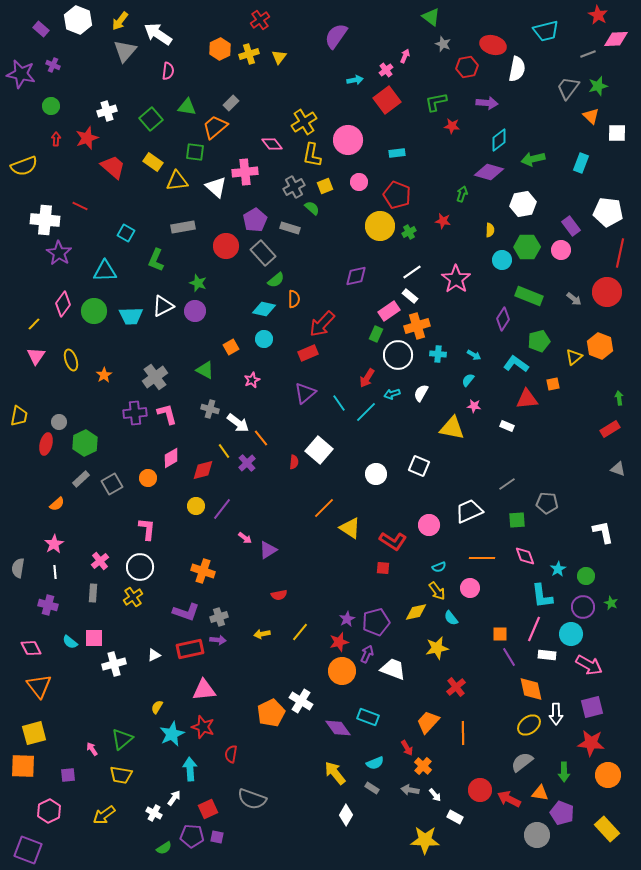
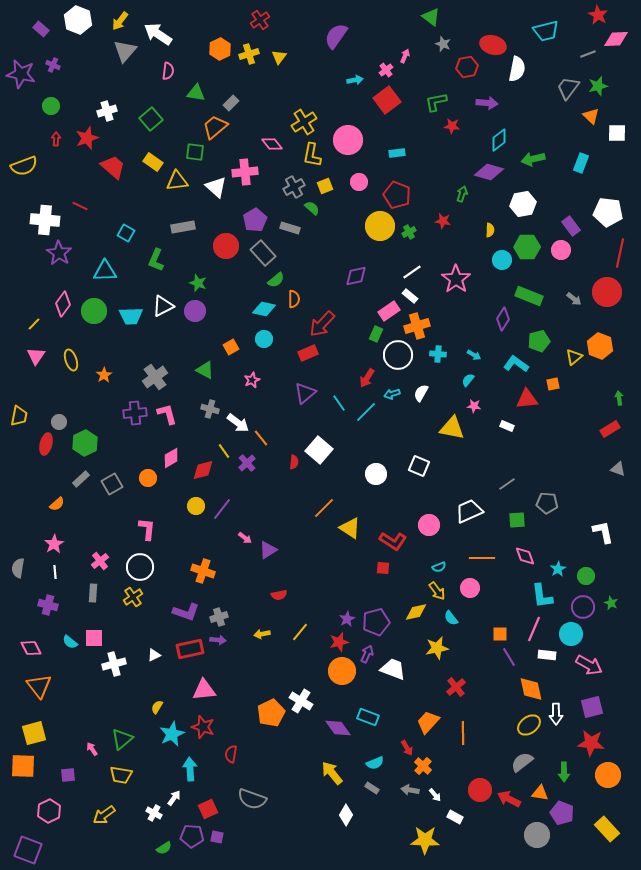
green triangle at (187, 107): moved 9 px right, 14 px up
yellow arrow at (335, 773): moved 3 px left
